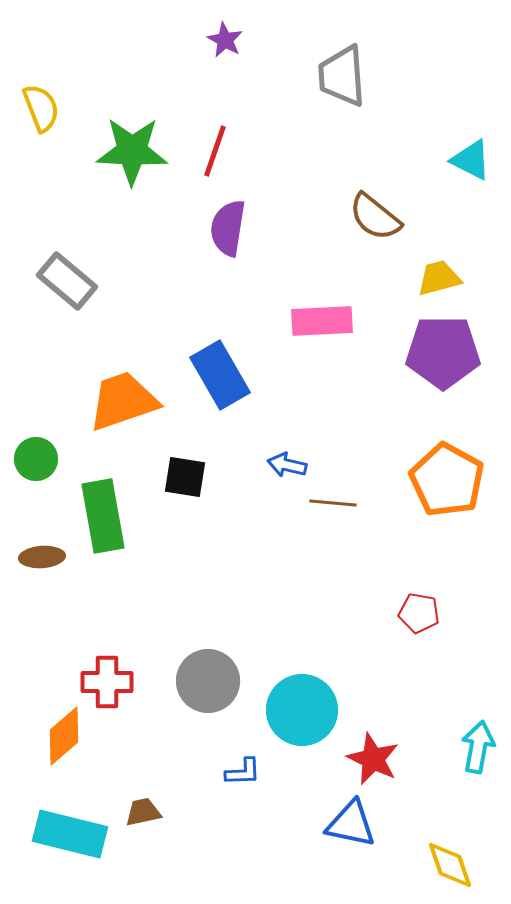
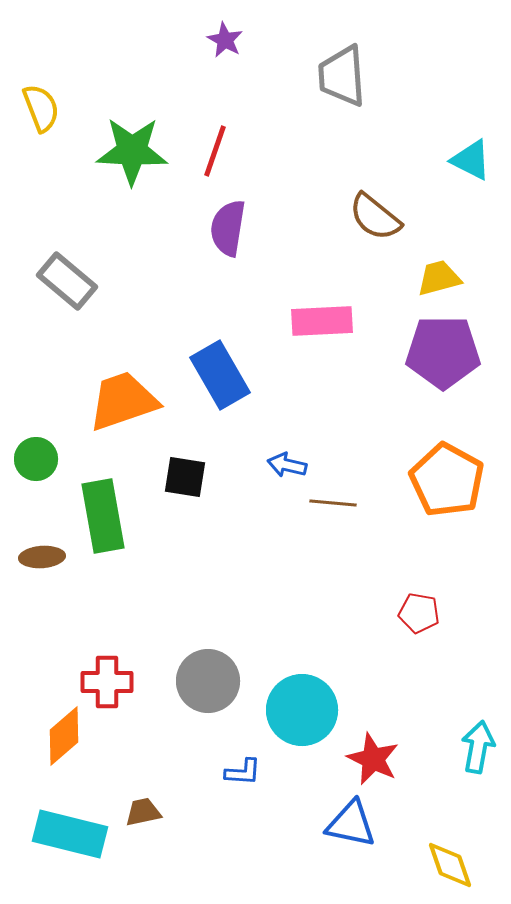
blue L-shape: rotated 6 degrees clockwise
